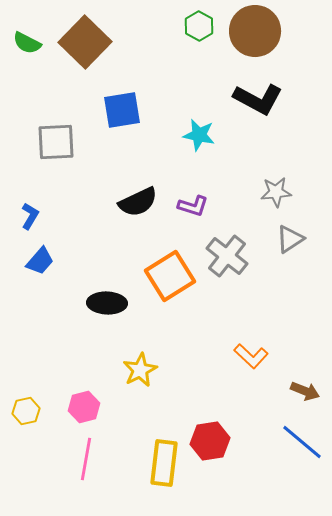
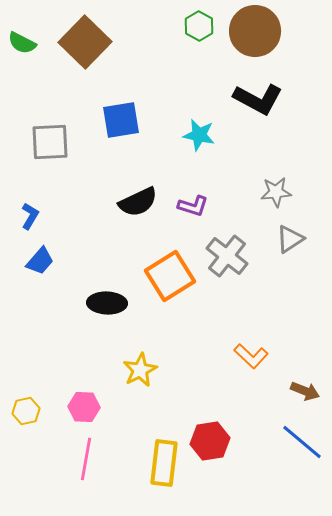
green semicircle: moved 5 px left
blue square: moved 1 px left, 10 px down
gray square: moved 6 px left
pink hexagon: rotated 16 degrees clockwise
